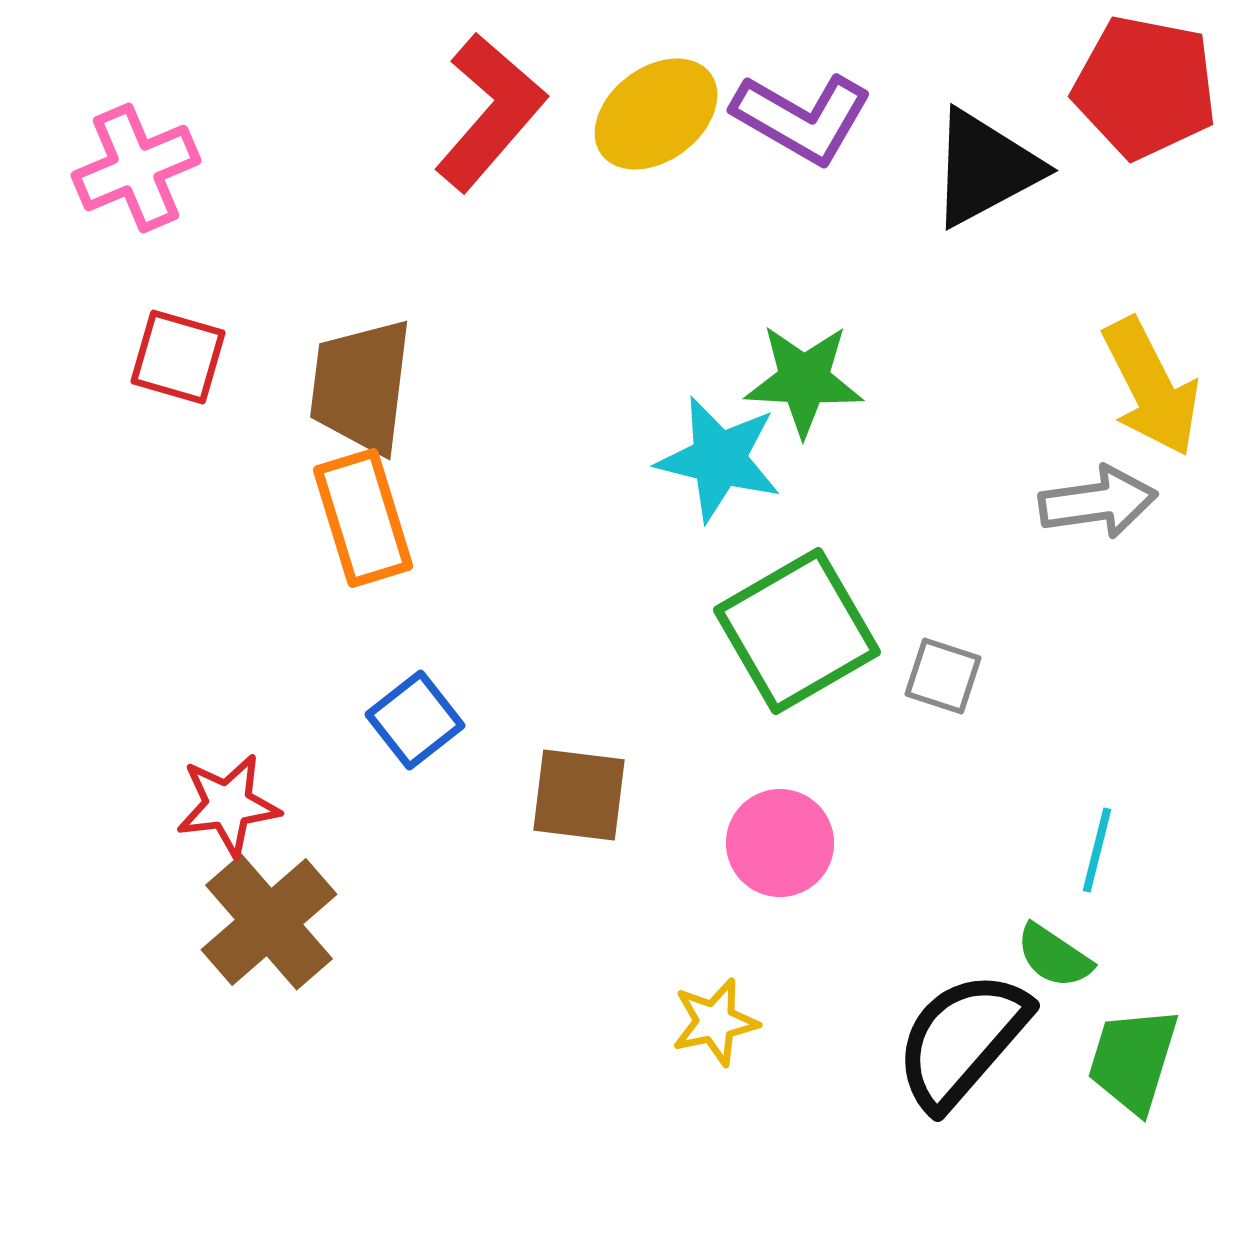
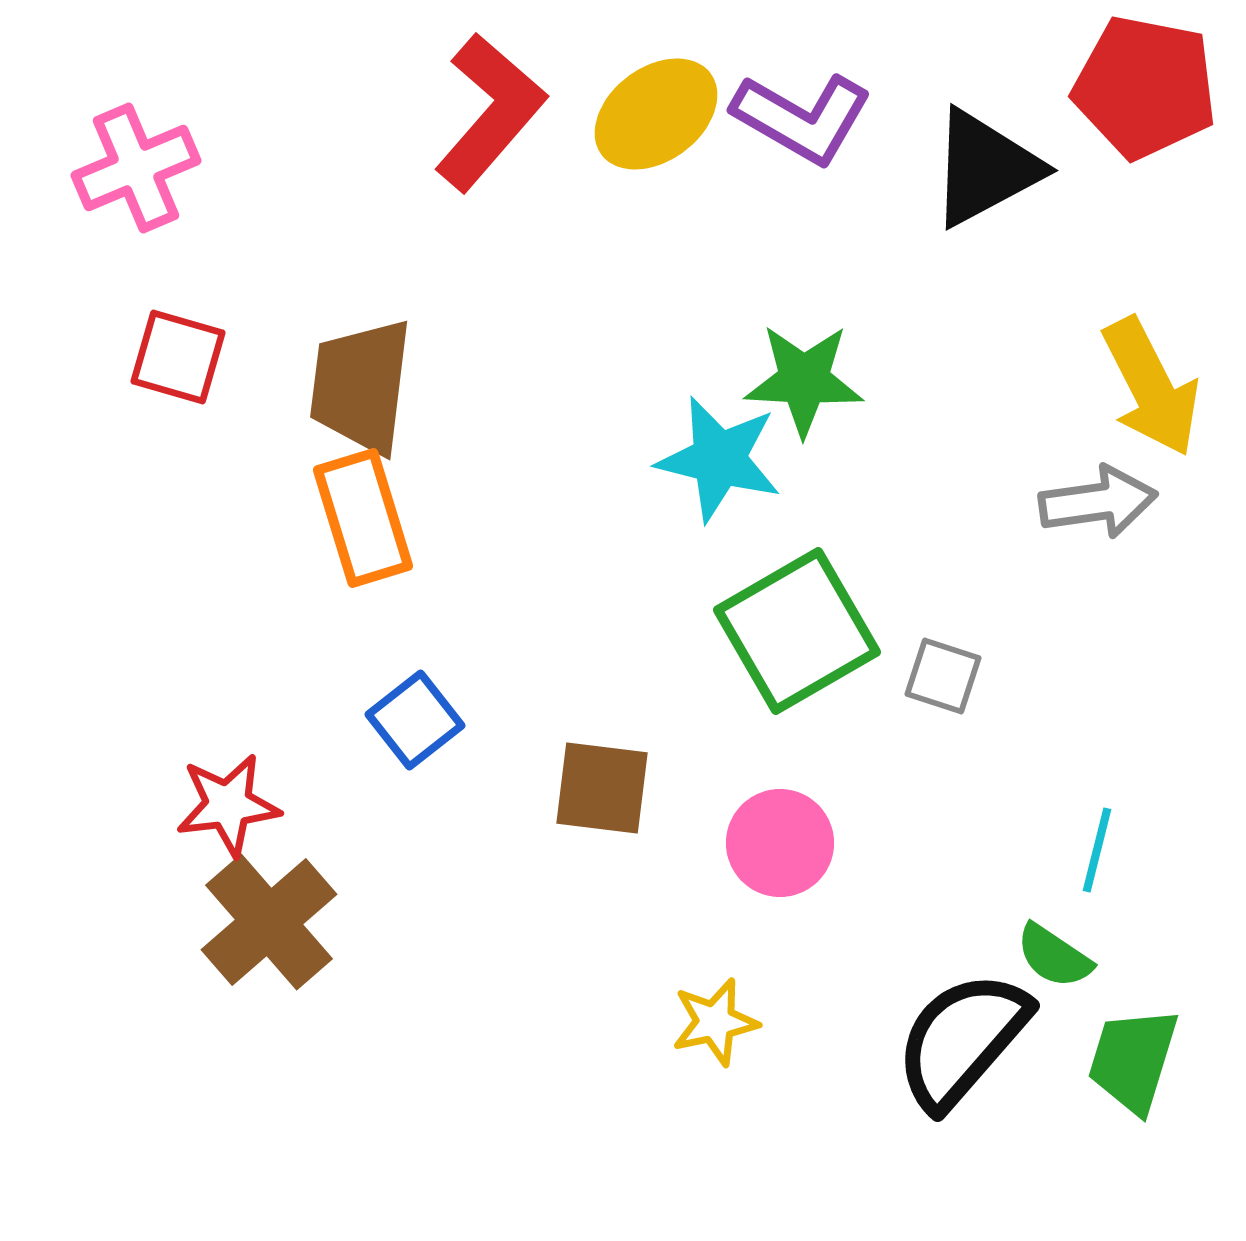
brown square: moved 23 px right, 7 px up
